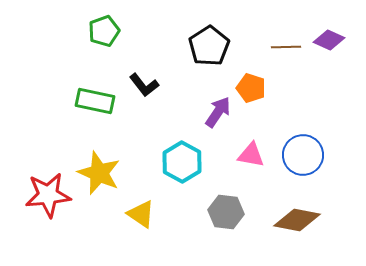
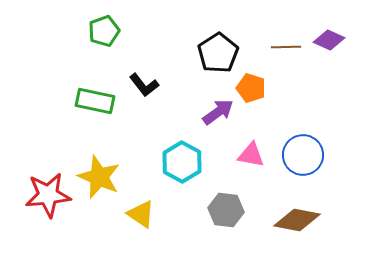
black pentagon: moved 9 px right, 7 px down
purple arrow: rotated 20 degrees clockwise
yellow star: moved 4 px down
gray hexagon: moved 2 px up
